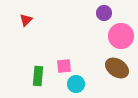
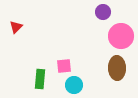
purple circle: moved 1 px left, 1 px up
red triangle: moved 10 px left, 7 px down
brown ellipse: rotated 55 degrees clockwise
green rectangle: moved 2 px right, 3 px down
cyan circle: moved 2 px left, 1 px down
